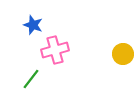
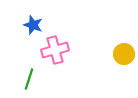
yellow circle: moved 1 px right
green line: moved 2 px left; rotated 20 degrees counterclockwise
